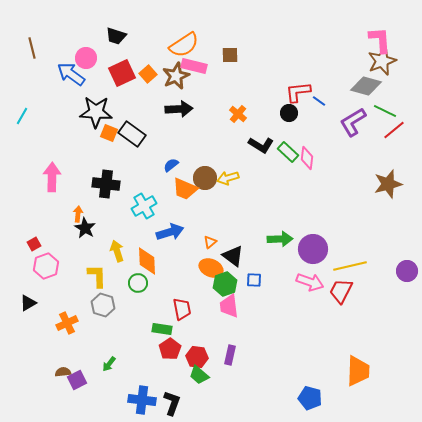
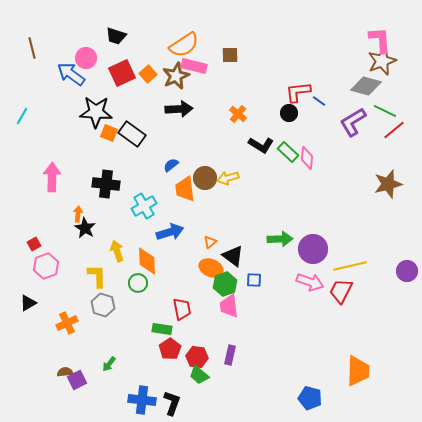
orange trapezoid at (185, 189): rotated 60 degrees clockwise
brown semicircle at (63, 372): moved 2 px right
